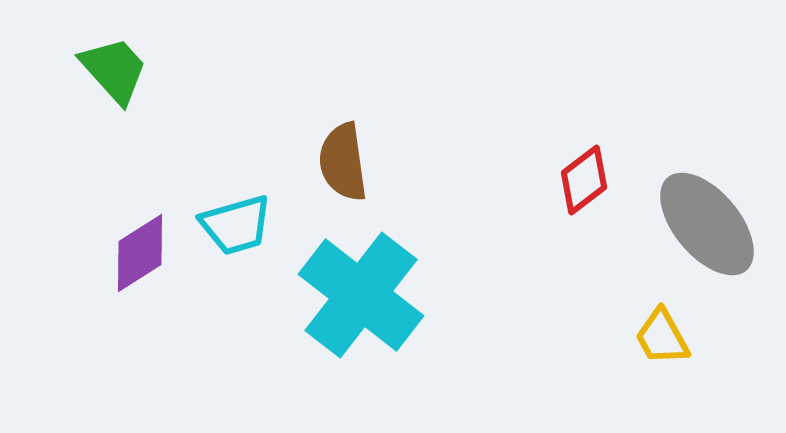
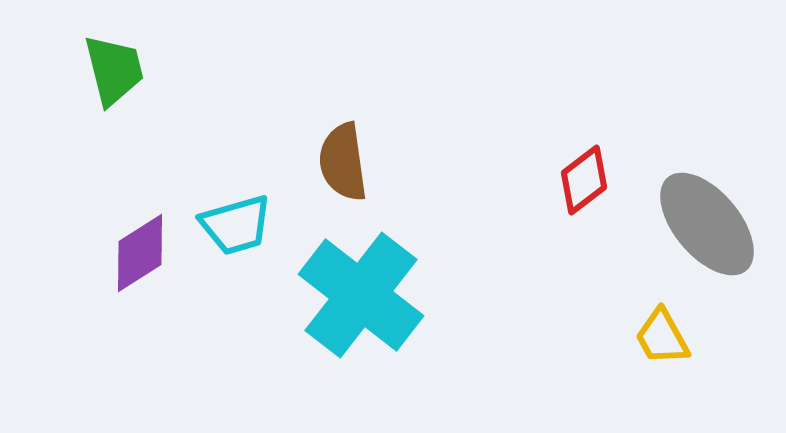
green trapezoid: rotated 28 degrees clockwise
